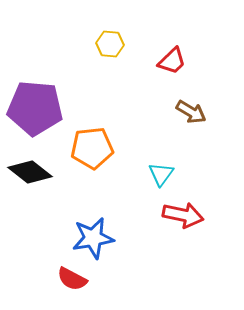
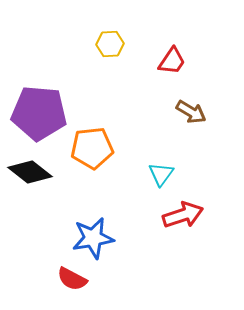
yellow hexagon: rotated 8 degrees counterclockwise
red trapezoid: rotated 12 degrees counterclockwise
purple pentagon: moved 4 px right, 5 px down
red arrow: rotated 30 degrees counterclockwise
